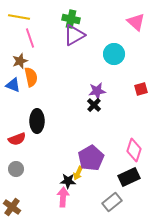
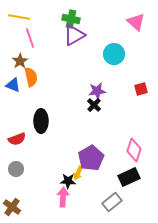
brown star: rotated 14 degrees counterclockwise
black ellipse: moved 4 px right
